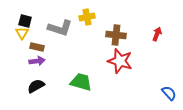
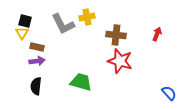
gray L-shape: moved 3 px right, 4 px up; rotated 45 degrees clockwise
black semicircle: rotated 54 degrees counterclockwise
